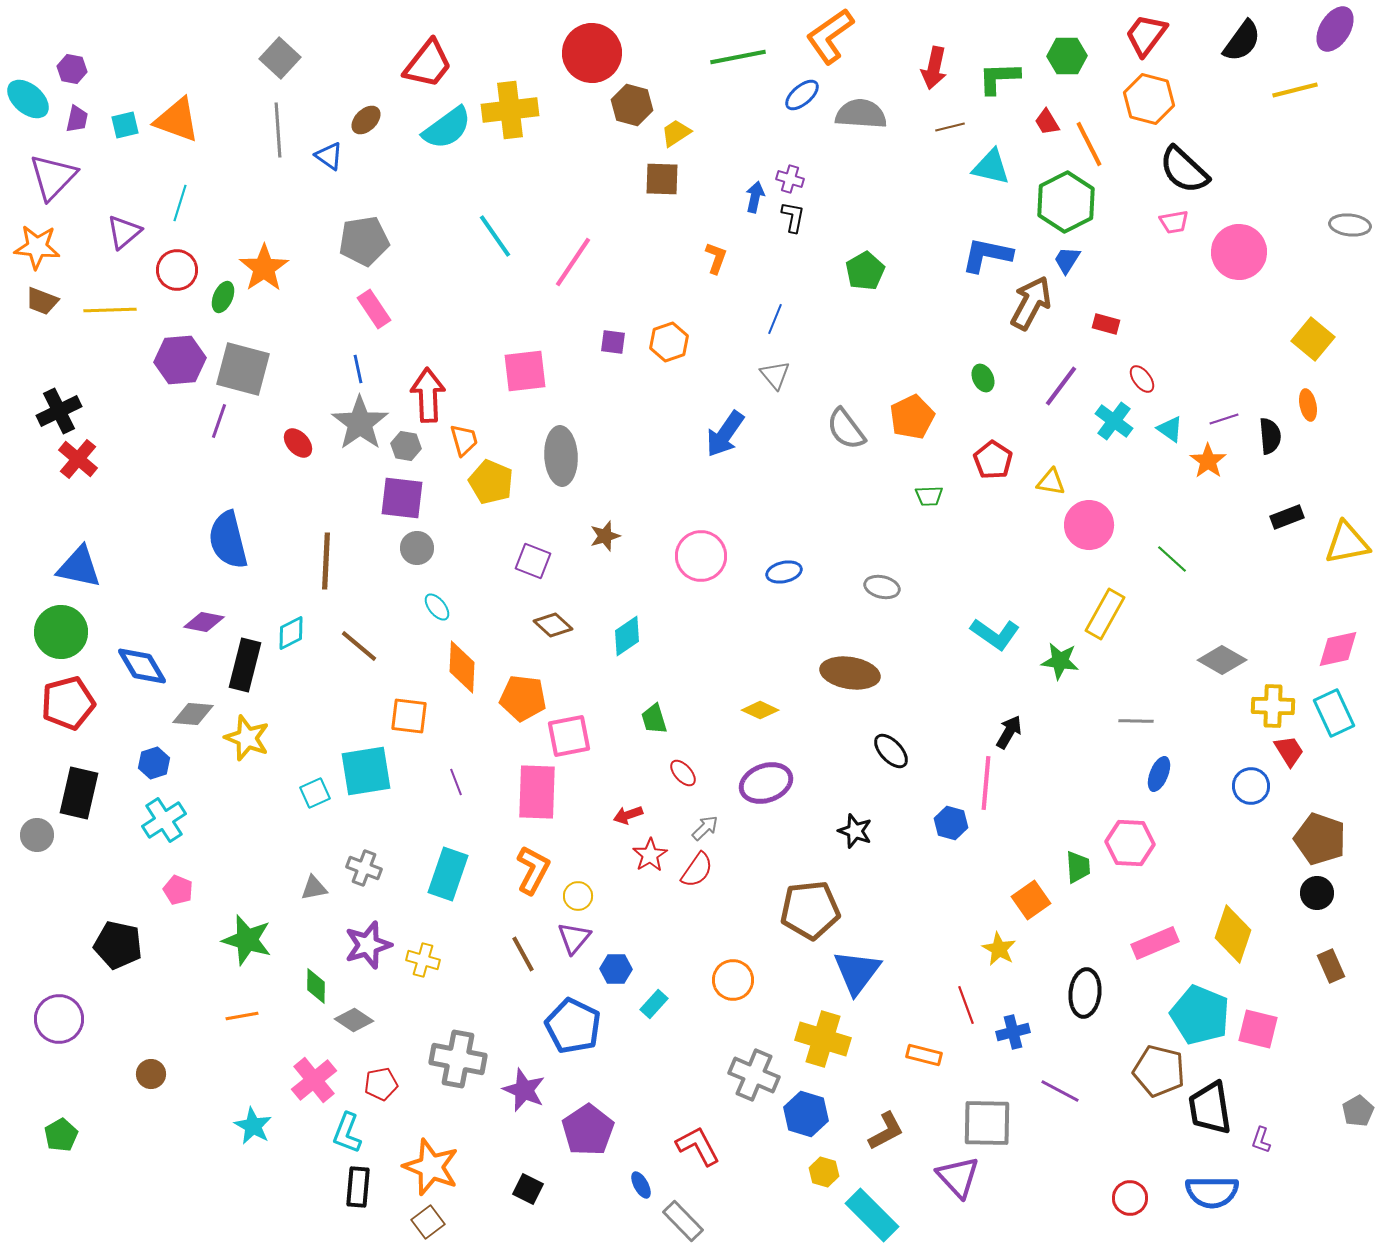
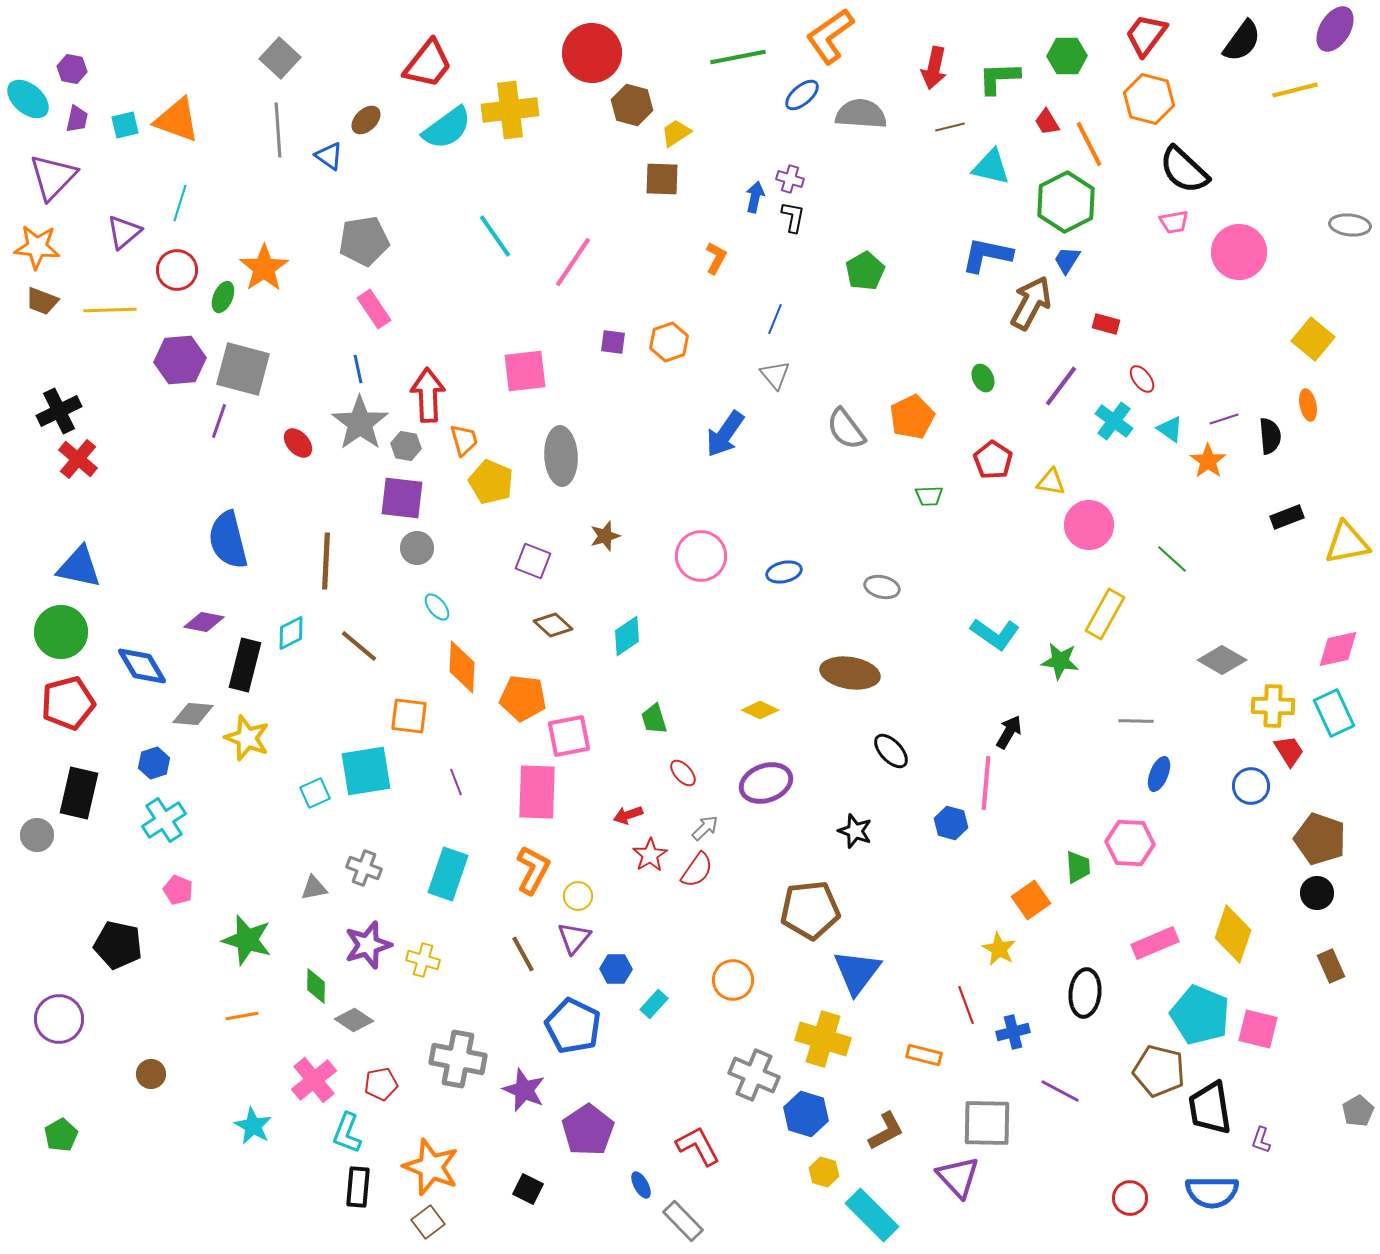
orange L-shape at (716, 258): rotated 8 degrees clockwise
